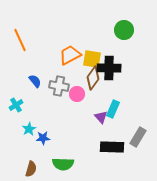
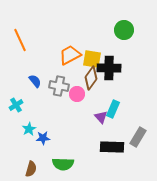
brown diamond: moved 2 px left
